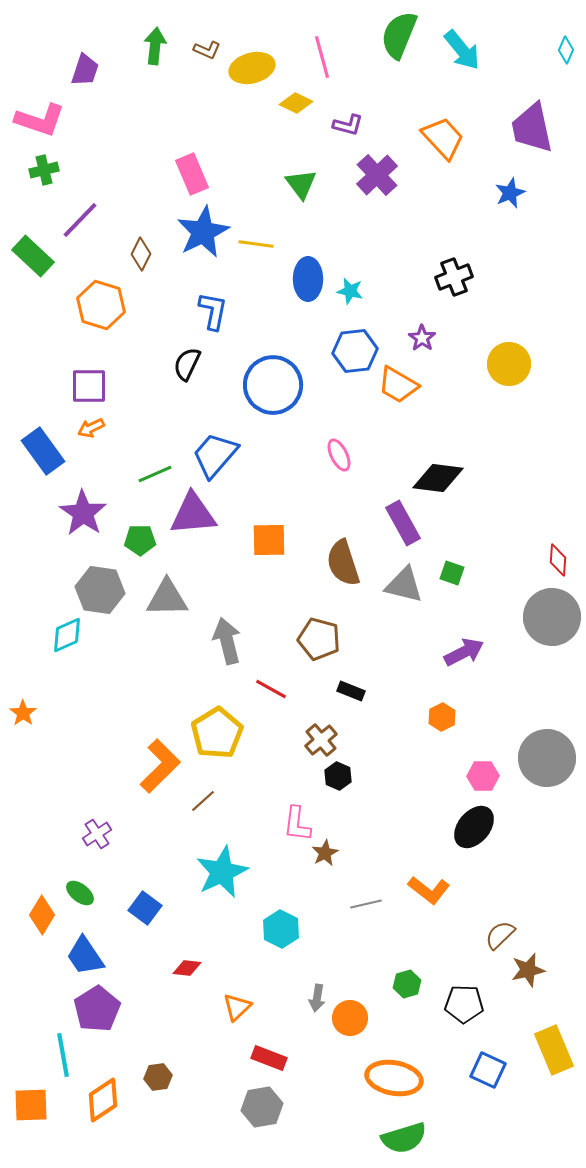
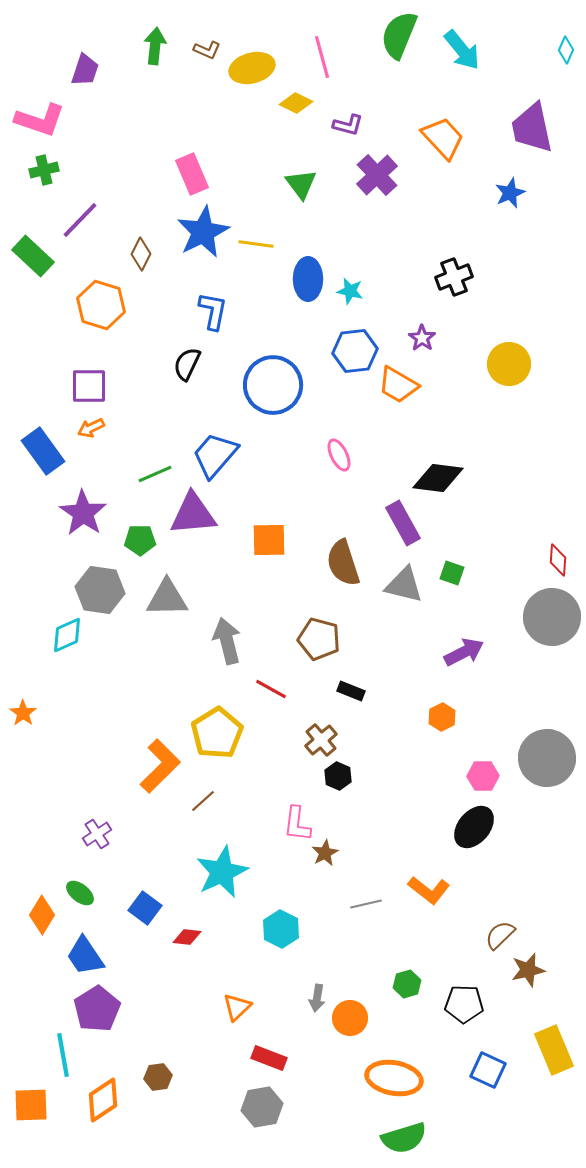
red diamond at (187, 968): moved 31 px up
